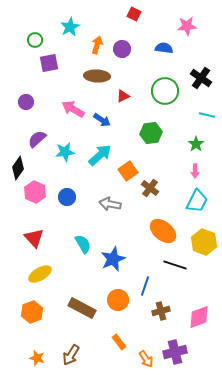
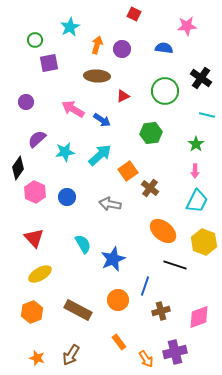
brown rectangle at (82, 308): moved 4 px left, 2 px down
